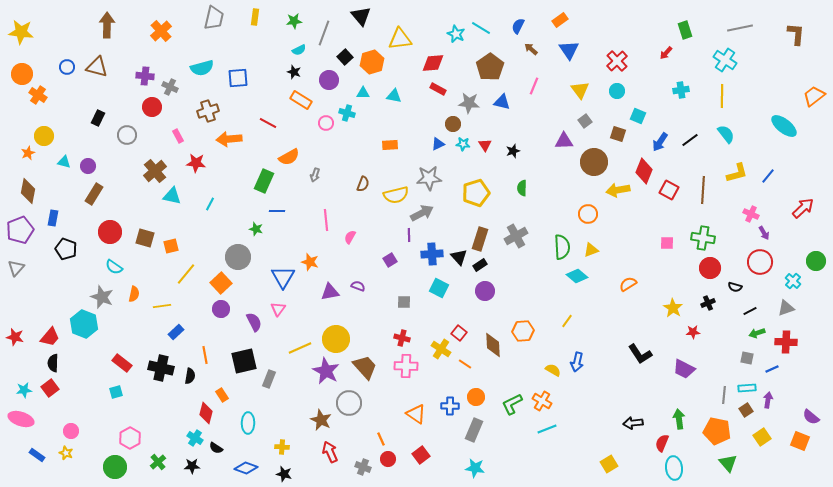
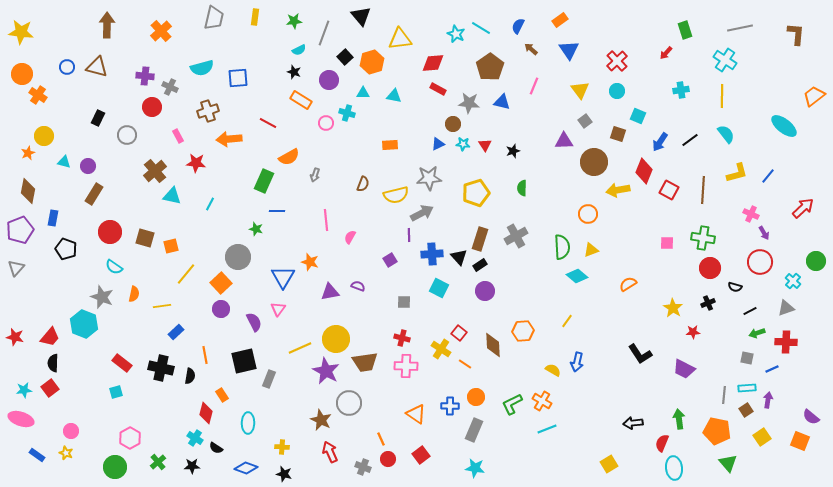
brown trapezoid at (365, 367): moved 5 px up; rotated 124 degrees clockwise
